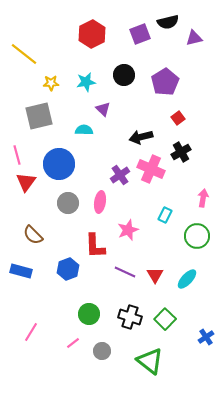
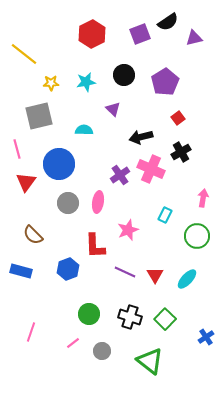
black semicircle at (168, 22): rotated 20 degrees counterclockwise
purple triangle at (103, 109): moved 10 px right
pink line at (17, 155): moved 6 px up
pink ellipse at (100, 202): moved 2 px left
pink line at (31, 332): rotated 12 degrees counterclockwise
